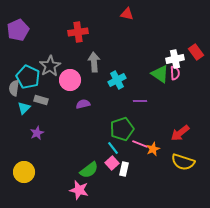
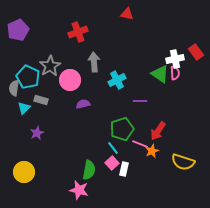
red cross: rotated 12 degrees counterclockwise
red arrow: moved 22 px left, 2 px up; rotated 18 degrees counterclockwise
orange star: moved 1 px left, 2 px down
green semicircle: rotated 42 degrees counterclockwise
